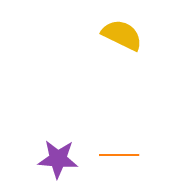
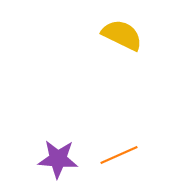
orange line: rotated 24 degrees counterclockwise
